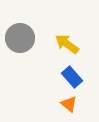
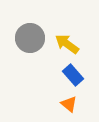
gray circle: moved 10 px right
blue rectangle: moved 1 px right, 2 px up
